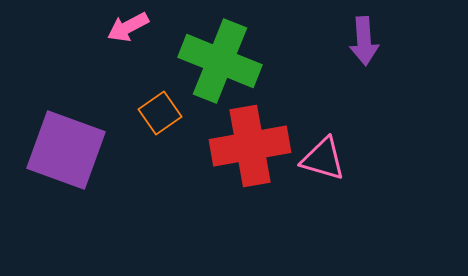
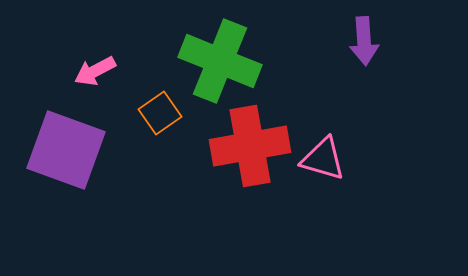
pink arrow: moved 33 px left, 44 px down
